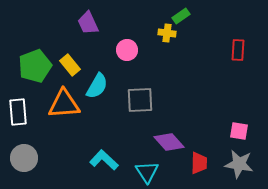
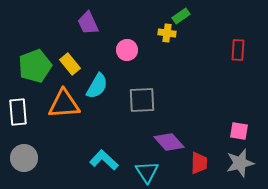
yellow rectangle: moved 1 px up
gray square: moved 2 px right
gray star: moved 1 px right, 1 px up; rotated 24 degrees counterclockwise
